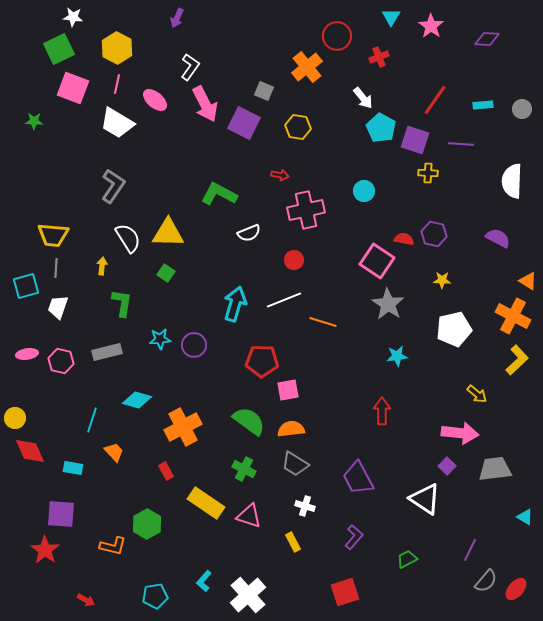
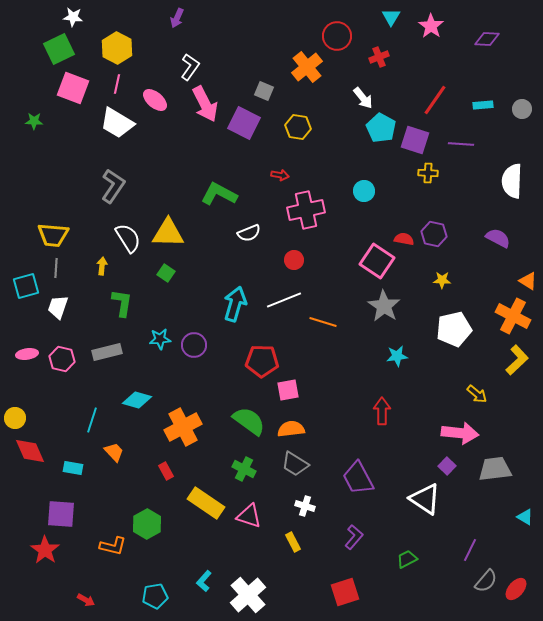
gray star at (388, 304): moved 4 px left, 2 px down
pink hexagon at (61, 361): moved 1 px right, 2 px up
